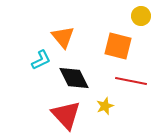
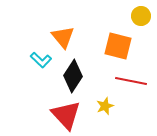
cyan L-shape: rotated 70 degrees clockwise
black diamond: moved 1 px left, 2 px up; rotated 60 degrees clockwise
